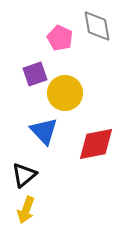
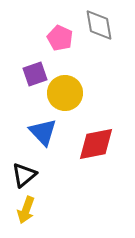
gray diamond: moved 2 px right, 1 px up
blue triangle: moved 1 px left, 1 px down
